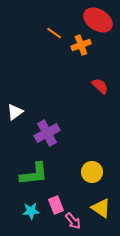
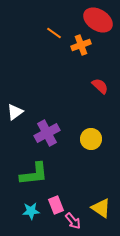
yellow circle: moved 1 px left, 33 px up
